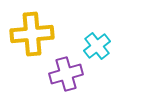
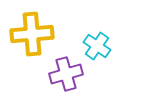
cyan cross: rotated 16 degrees counterclockwise
